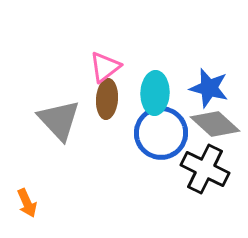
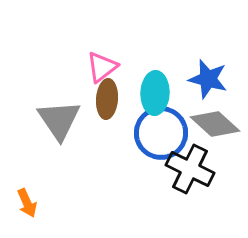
pink triangle: moved 3 px left
blue star: moved 1 px left, 9 px up
gray triangle: rotated 9 degrees clockwise
black cross: moved 15 px left
